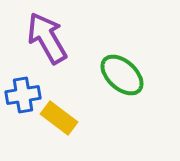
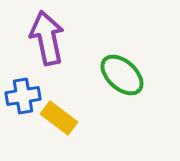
purple arrow: rotated 18 degrees clockwise
blue cross: moved 1 px down
